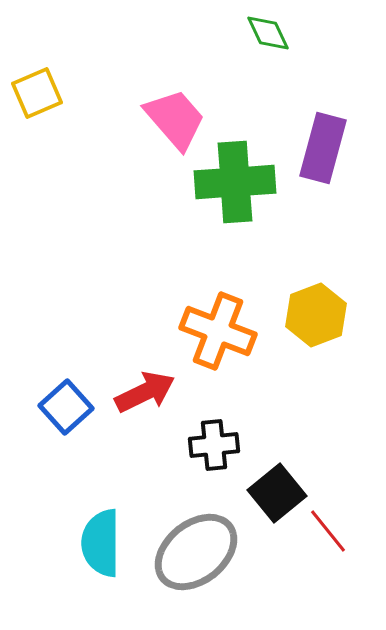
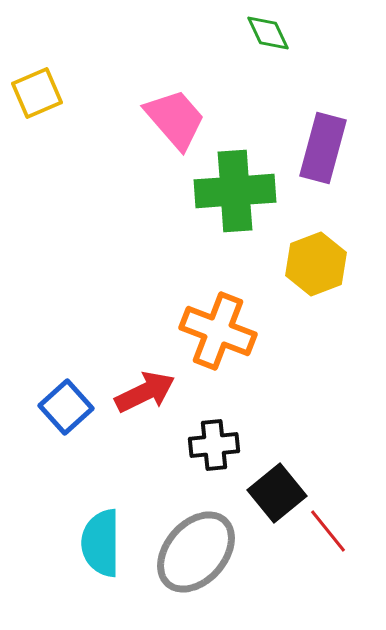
green cross: moved 9 px down
yellow hexagon: moved 51 px up
gray ellipse: rotated 10 degrees counterclockwise
